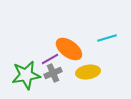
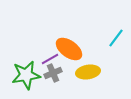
cyan line: moved 9 px right; rotated 36 degrees counterclockwise
